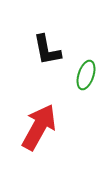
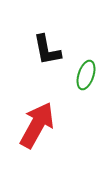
red arrow: moved 2 px left, 2 px up
